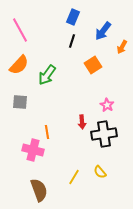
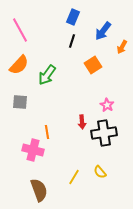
black cross: moved 1 px up
